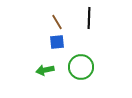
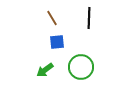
brown line: moved 5 px left, 4 px up
green arrow: rotated 24 degrees counterclockwise
